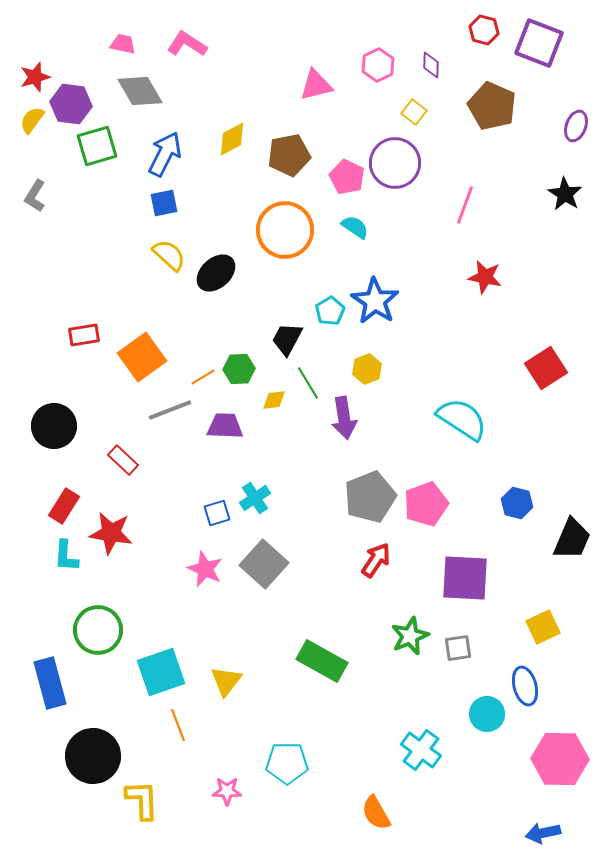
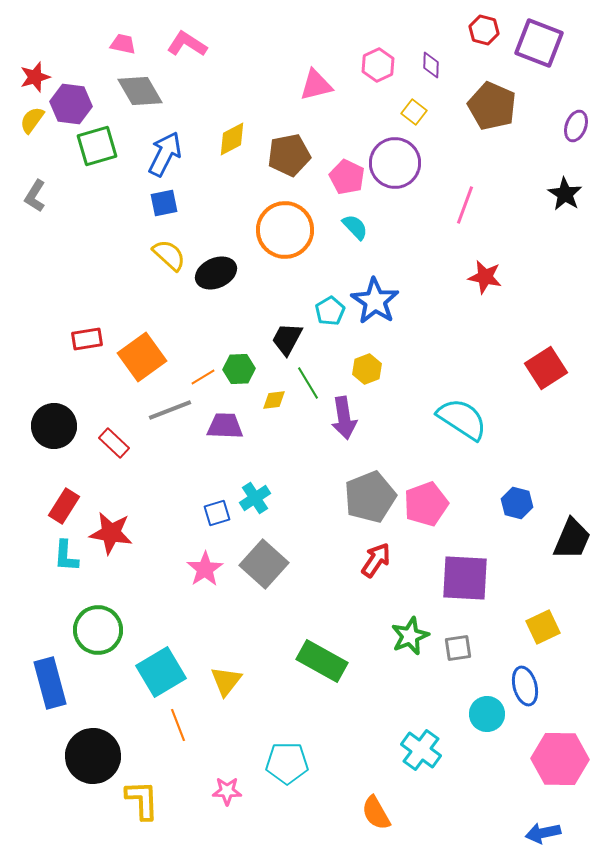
cyan semicircle at (355, 227): rotated 12 degrees clockwise
black ellipse at (216, 273): rotated 18 degrees clockwise
red rectangle at (84, 335): moved 3 px right, 4 px down
red rectangle at (123, 460): moved 9 px left, 17 px up
pink star at (205, 569): rotated 15 degrees clockwise
cyan square at (161, 672): rotated 12 degrees counterclockwise
